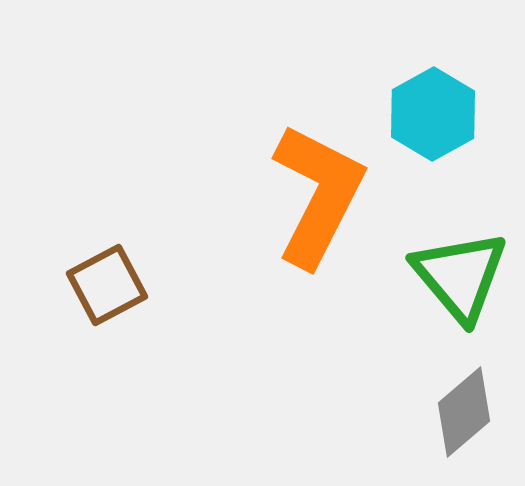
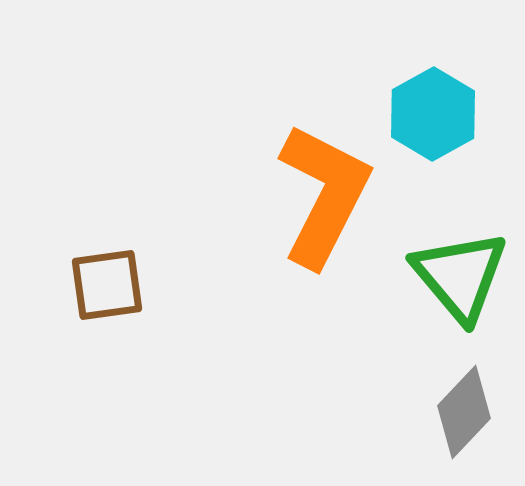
orange L-shape: moved 6 px right
brown square: rotated 20 degrees clockwise
gray diamond: rotated 6 degrees counterclockwise
